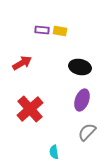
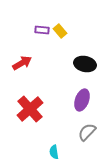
yellow rectangle: rotated 40 degrees clockwise
black ellipse: moved 5 px right, 3 px up
